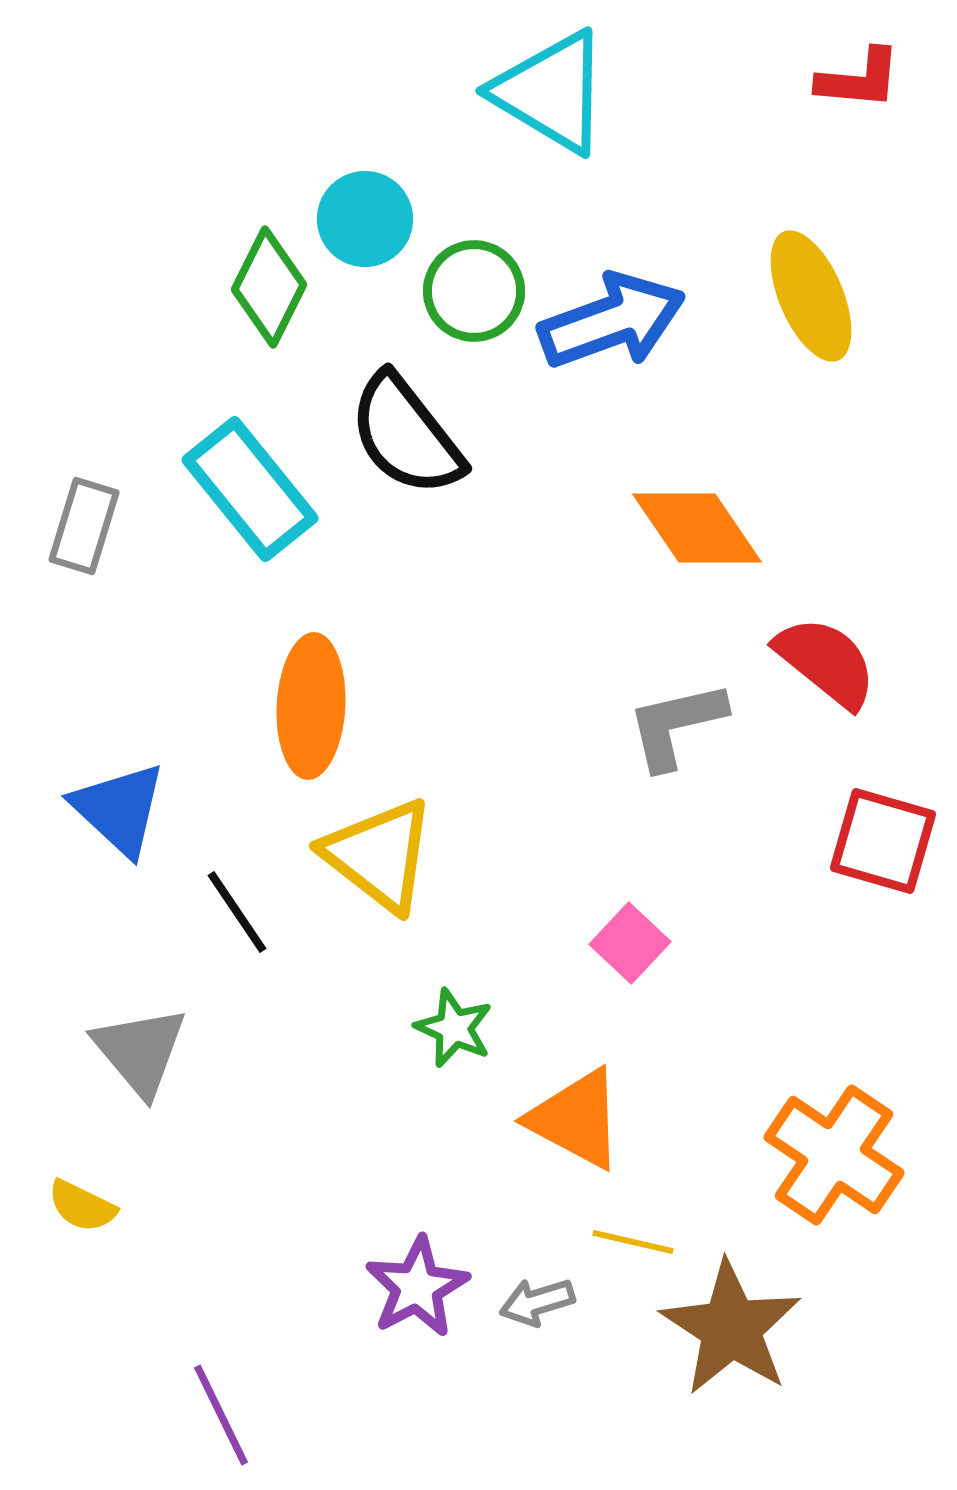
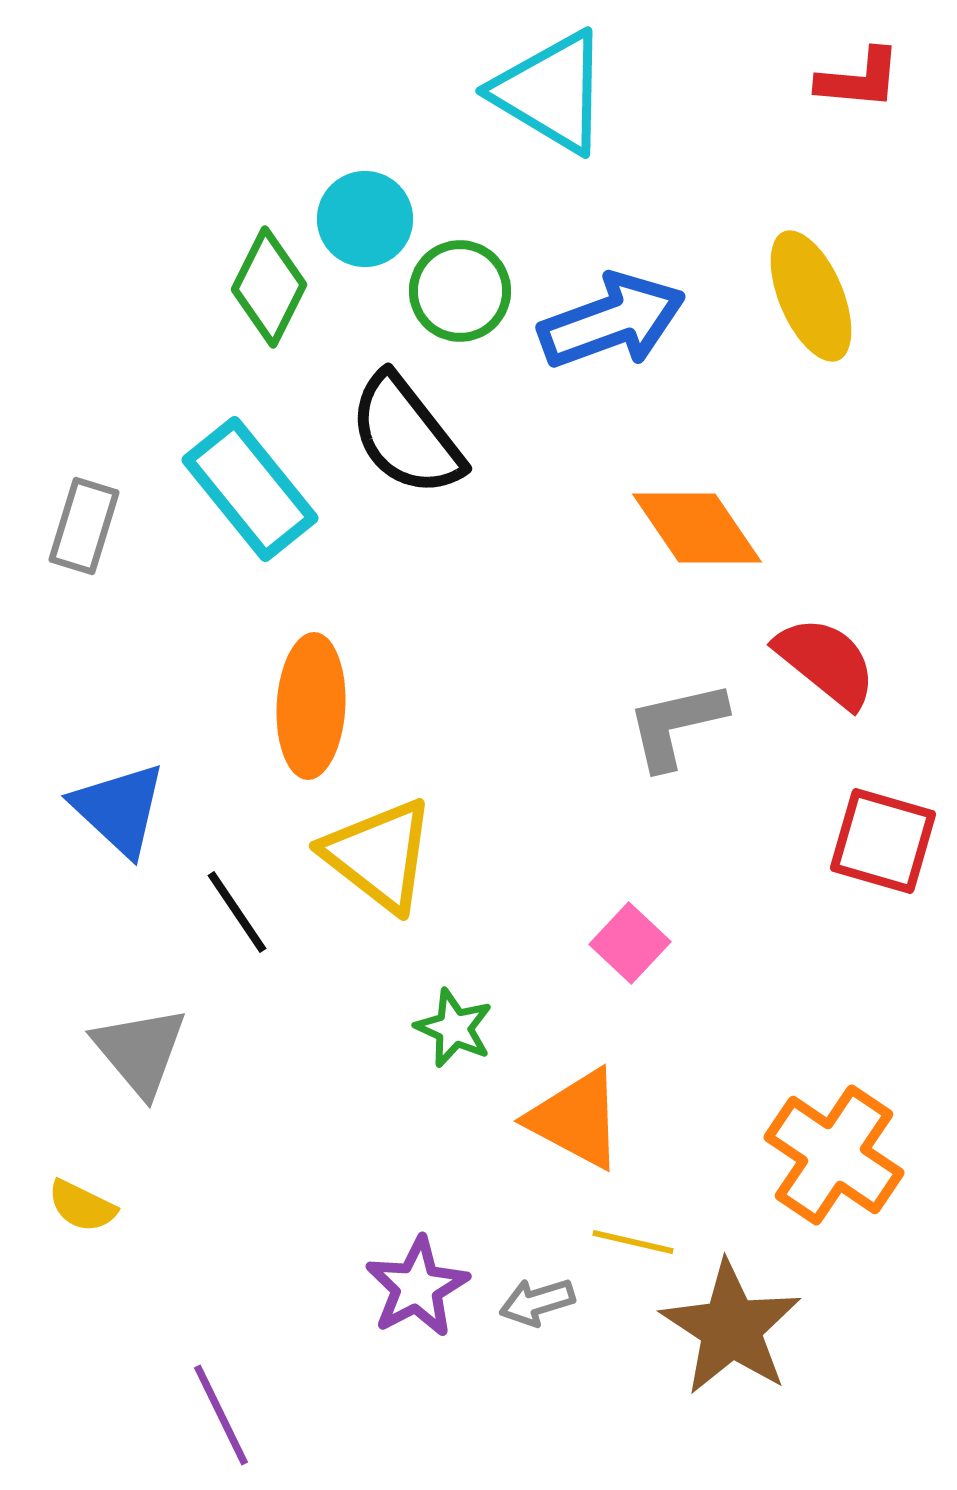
green circle: moved 14 px left
